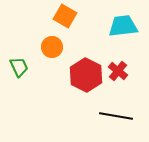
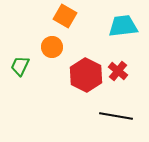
green trapezoid: moved 1 px right, 1 px up; rotated 130 degrees counterclockwise
